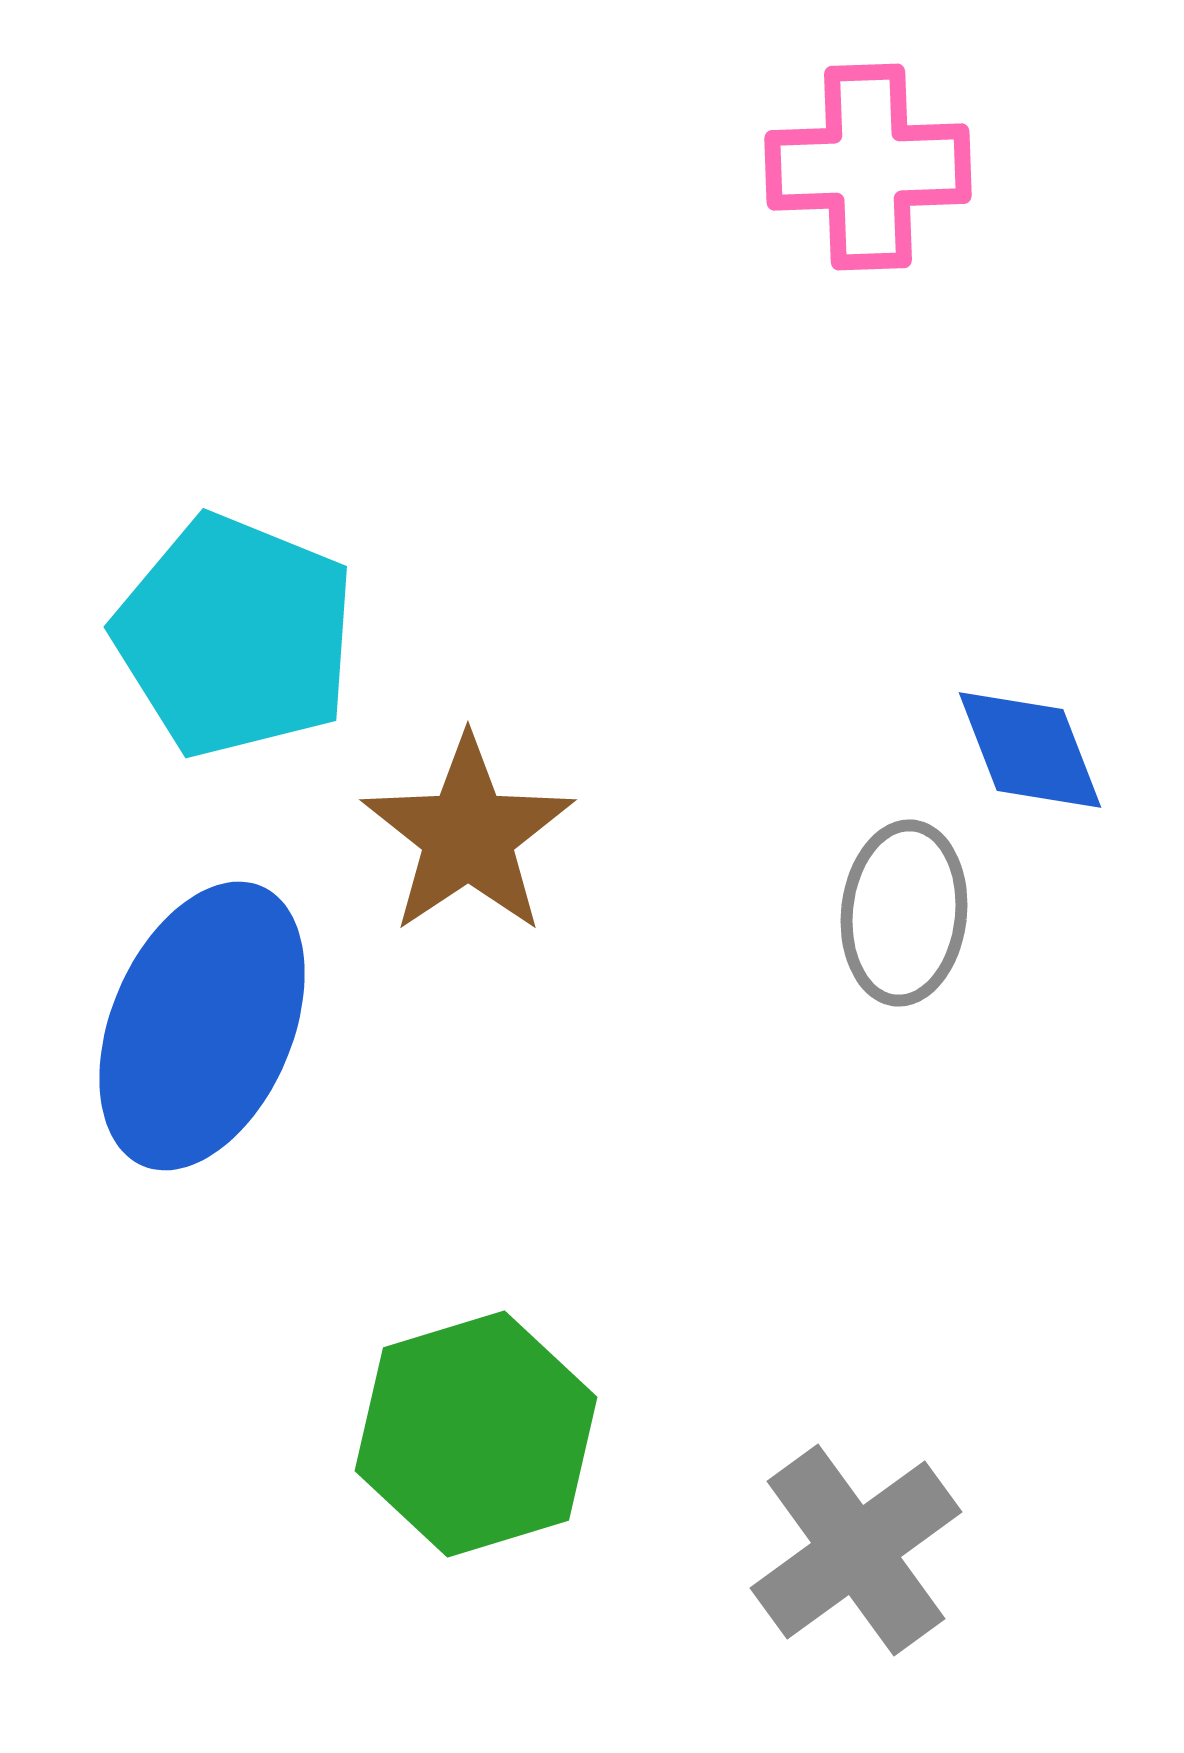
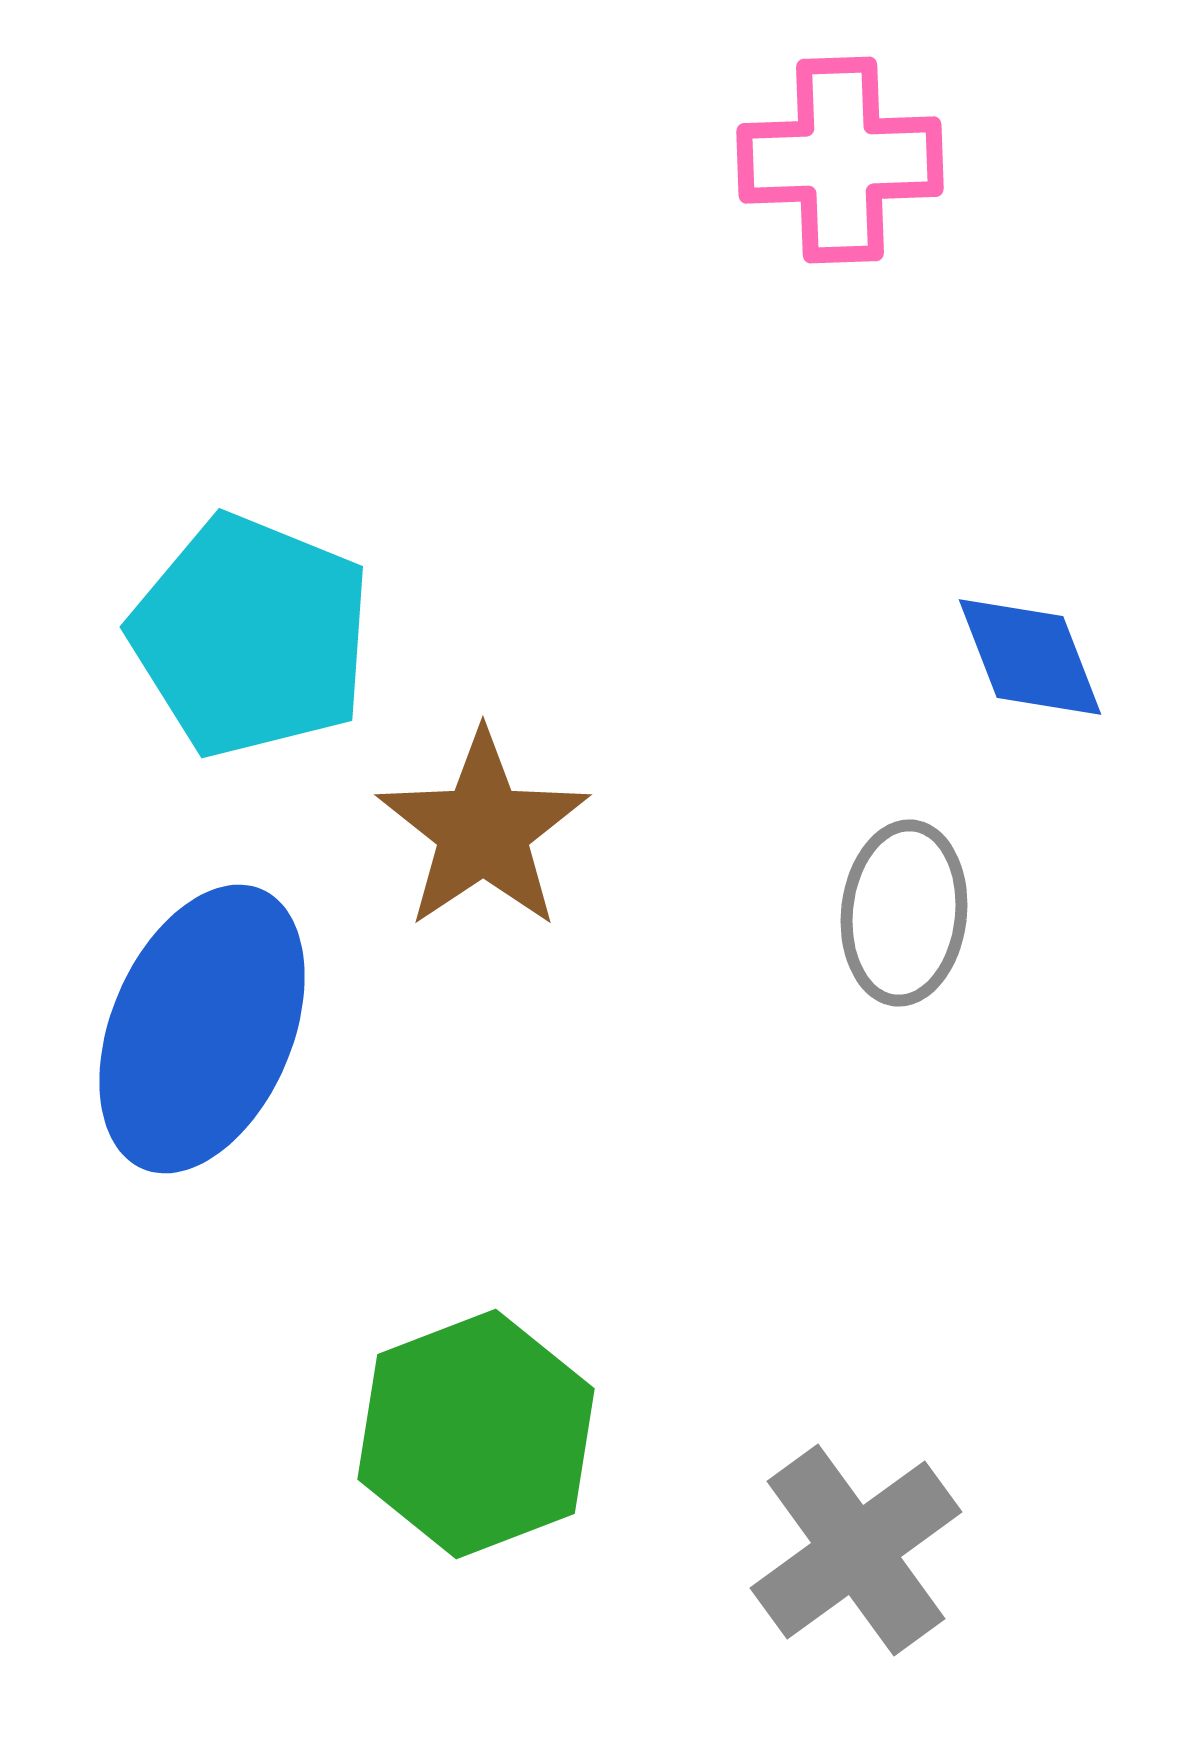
pink cross: moved 28 px left, 7 px up
cyan pentagon: moved 16 px right
blue diamond: moved 93 px up
brown star: moved 15 px right, 5 px up
blue ellipse: moved 3 px down
green hexagon: rotated 4 degrees counterclockwise
